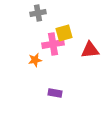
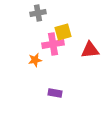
yellow square: moved 1 px left, 1 px up
